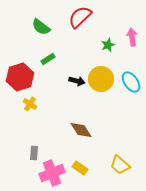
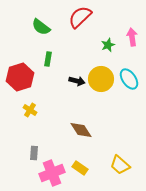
green rectangle: rotated 48 degrees counterclockwise
cyan ellipse: moved 2 px left, 3 px up
yellow cross: moved 6 px down
